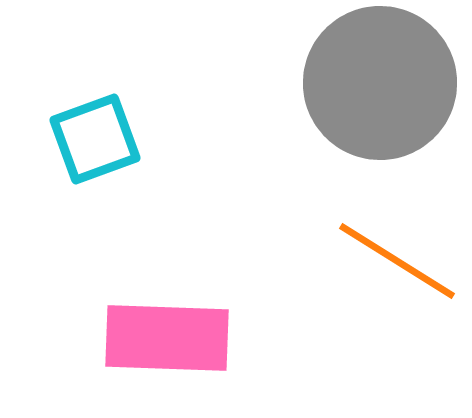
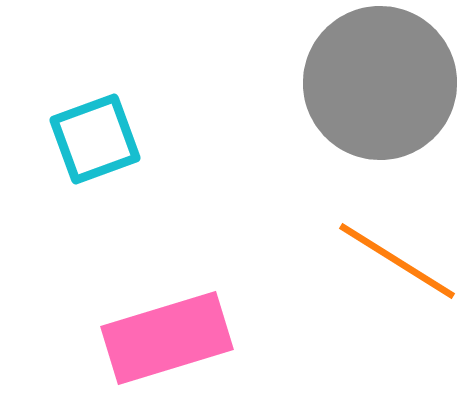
pink rectangle: rotated 19 degrees counterclockwise
